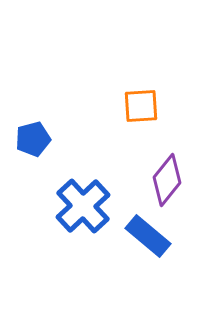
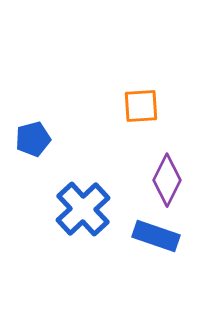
purple diamond: rotated 12 degrees counterclockwise
blue cross: moved 3 px down
blue rectangle: moved 8 px right; rotated 21 degrees counterclockwise
